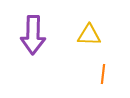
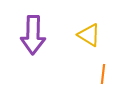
yellow triangle: rotated 30 degrees clockwise
